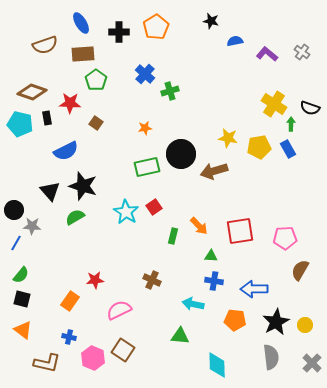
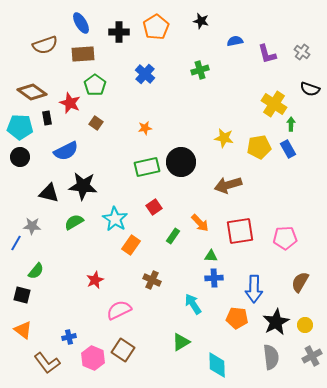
black star at (211, 21): moved 10 px left
purple L-shape at (267, 54): rotated 145 degrees counterclockwise
green pentagon at (96, 80): moved 1 px left, 5 px down
green cross at (170, 91): moved 30 px right, 21 px up
brown diamond at (32, 92): rotated 16 degrees clockwise
red star at (70, 103): rotated 20 degrees clockwise
black semicircle at (310, 108): moved 19 px up
cyan pentagon at (20, 124): moved 3 px down; rotated 10 degrees counterclockwise
yellow star at (228, 138): moved 4 px left
black circle at (181, 154): moved 8 px down
brown arrow at (214, 171): moved 14 px right, 14 px down
black star at (83, 186): rotated 12 degrees counterclockwise
black triangle at (50, 191): moved 1 px left, 2 px down; rotated 35 degrees counterclockwise
black circle at (14, 210): moved 6 px right, 53 px up
cyan star at (126, 212): moved 11 px left, 7 px down
green semicircle at (75, 217): moved 1 px left, 5 px down
orange arrow at (199, 226): moved 1 px right, 3 px up
green rectangle at (173, 236): rotated 21 degrees clockwise
brown semicircle at (300, 270): moved 12 px down
green semicircle at (21, 275): moved 15 px right, 4 px up
red star at (95, 280): rotated 18 degrees counterclockwise
blue cross at (214, 281): moved 3 px up; rotated 12 degrees counterclockwise
blue arrow at (254, 289): rotated 88 degrees counterclockwise
black square at (22, 299): moved 4 px up
orange rectangle at (70, 301): moved 61 px right, 56 px up
cyan arrow at (193, 304): rotated 45 degrees clockwise
orange pentagon at (235, 320): moved 2 px right, 2 px up
green triangle at (180, 336): moved 1 px right, 6 px down; rotated 36 degrees counterclockwise
blue cross at (69, 337): rotated 24 degrees counterclockwise
brown L-shape at (47, 363): rotated 40 degrees clockwise
gray cross at (312, 363): moved 7 px up; rotated 18 degrees clockwise
